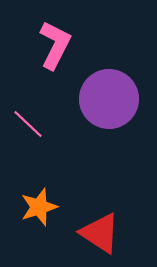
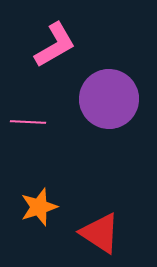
pink L-shape: rotated 33 degrees clockwise
pink line: moved 2 px up; rotated 40 degrees counterclockwise
